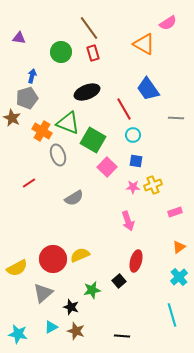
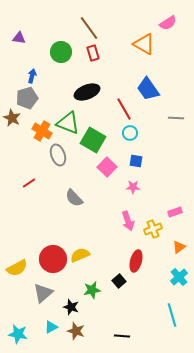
cyan circle at (133, 135): moved 3 px left, 2 px up
yellow cross at (153, 185): moved 44 px down
gray semicircle at (74, 198): rotated 78 degrees clockwise
